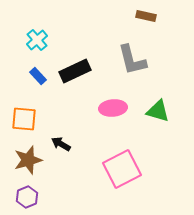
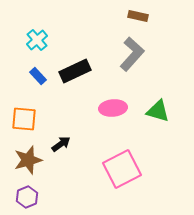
brown rectangle: moved 8 px left
gray L-shape: moved 6 px up; rotated 124 degrees counterclockwise
black arrow: rotated 114 degrees clockwise
